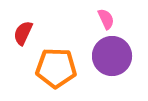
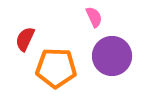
pink semicircle: moved 12 px left, 2 px up
red semicircle: moved 2 px right, 6 px down
